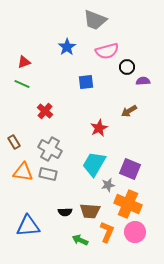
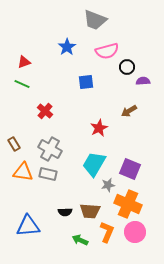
brown rectangle: moved 2 px down
